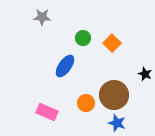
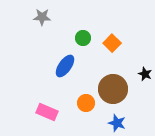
brown circle: moved 1 px left, 6 px up
